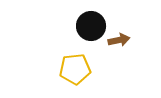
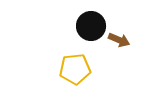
brown arrow: rotated 35 degrees clockwise
